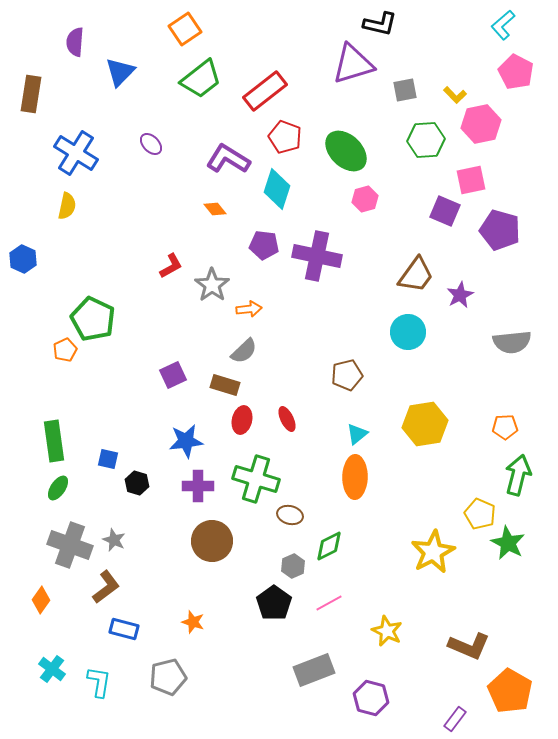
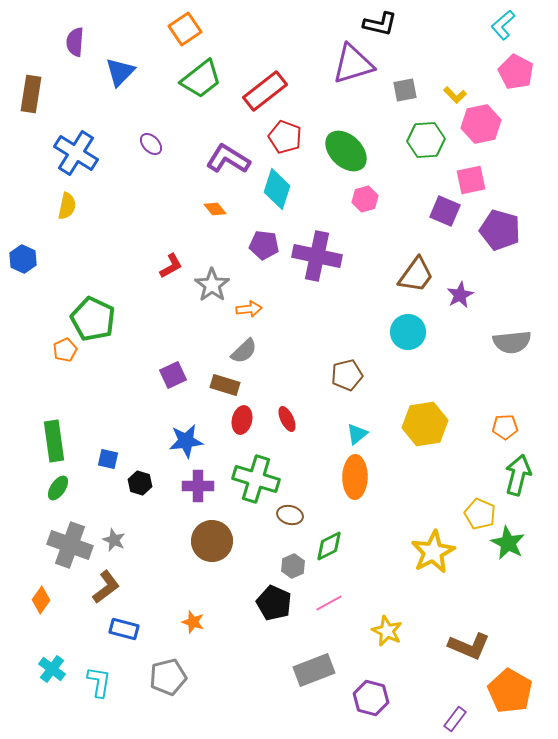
black hexagon at (137, 483): moved 3 px right
black pentagon at (274, 603): rotated 12 degrees counterclockwise
